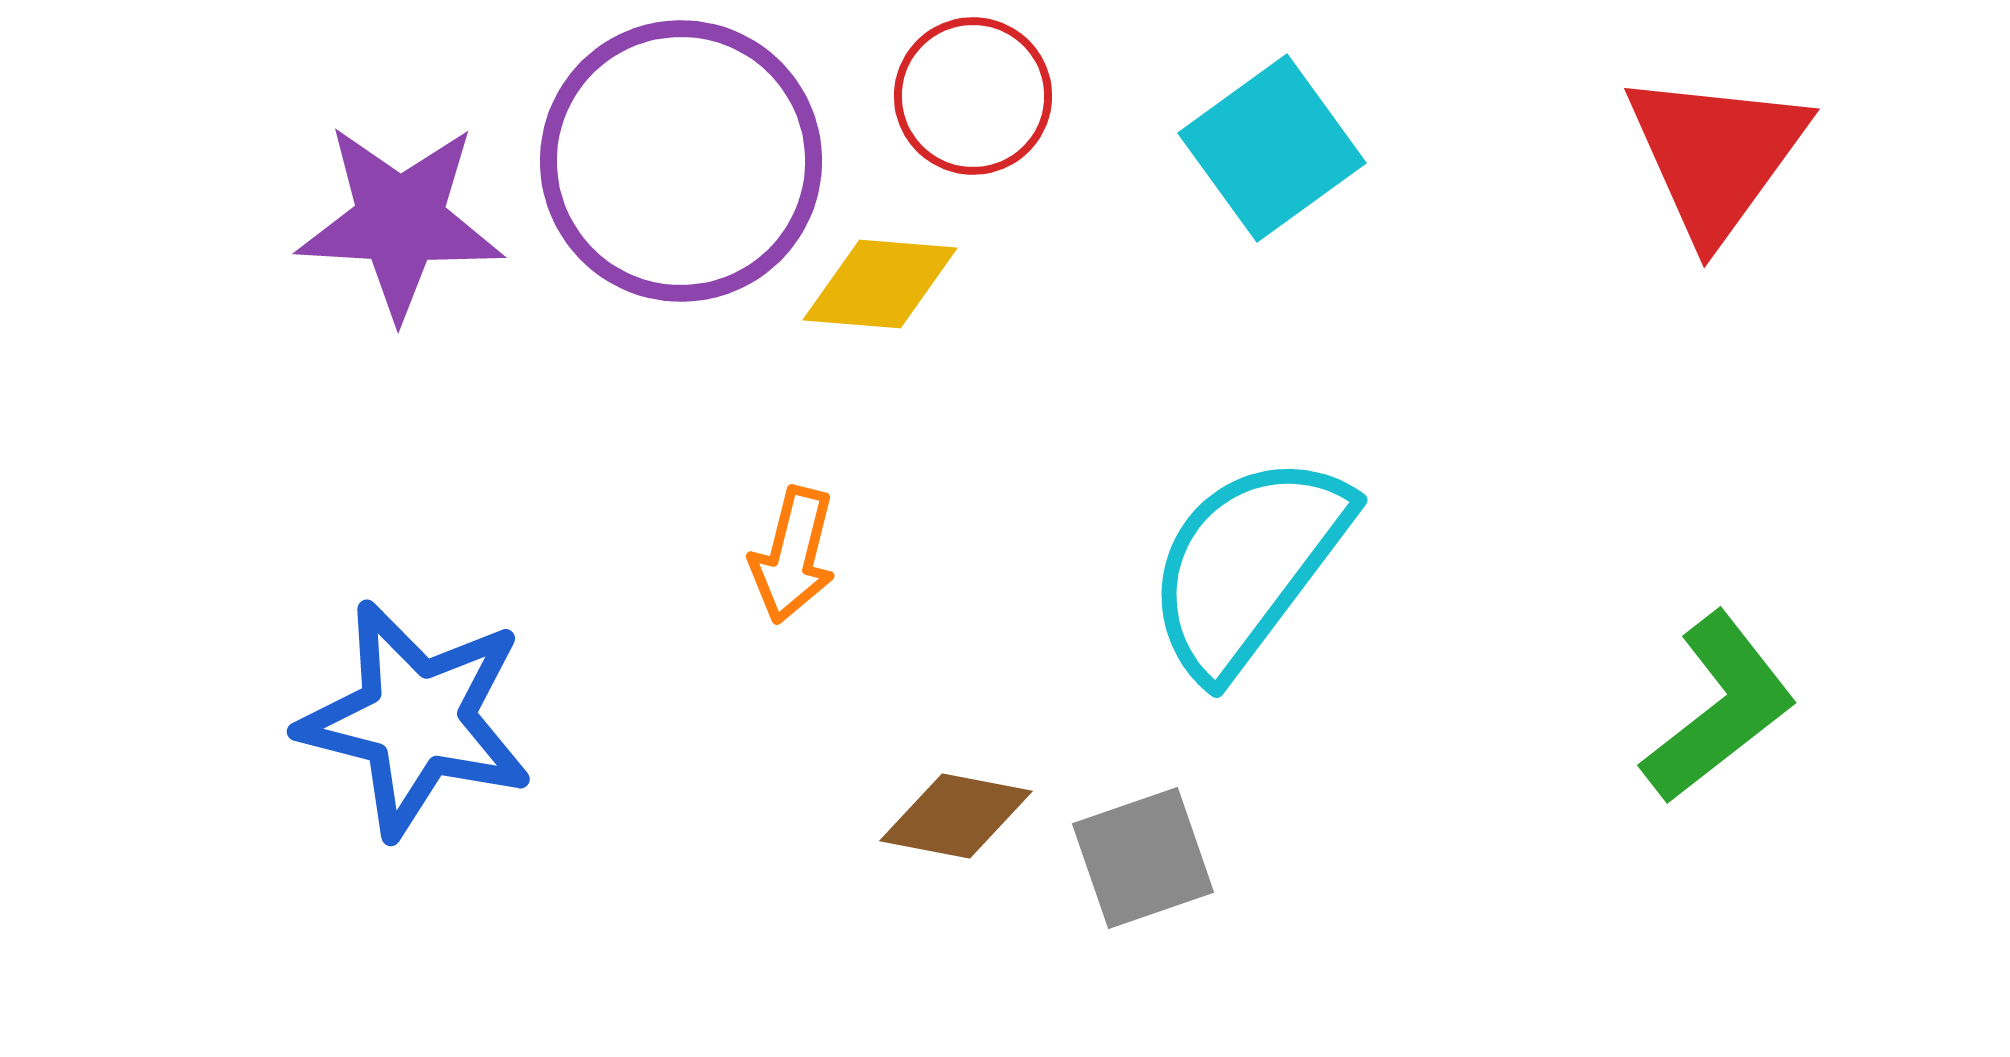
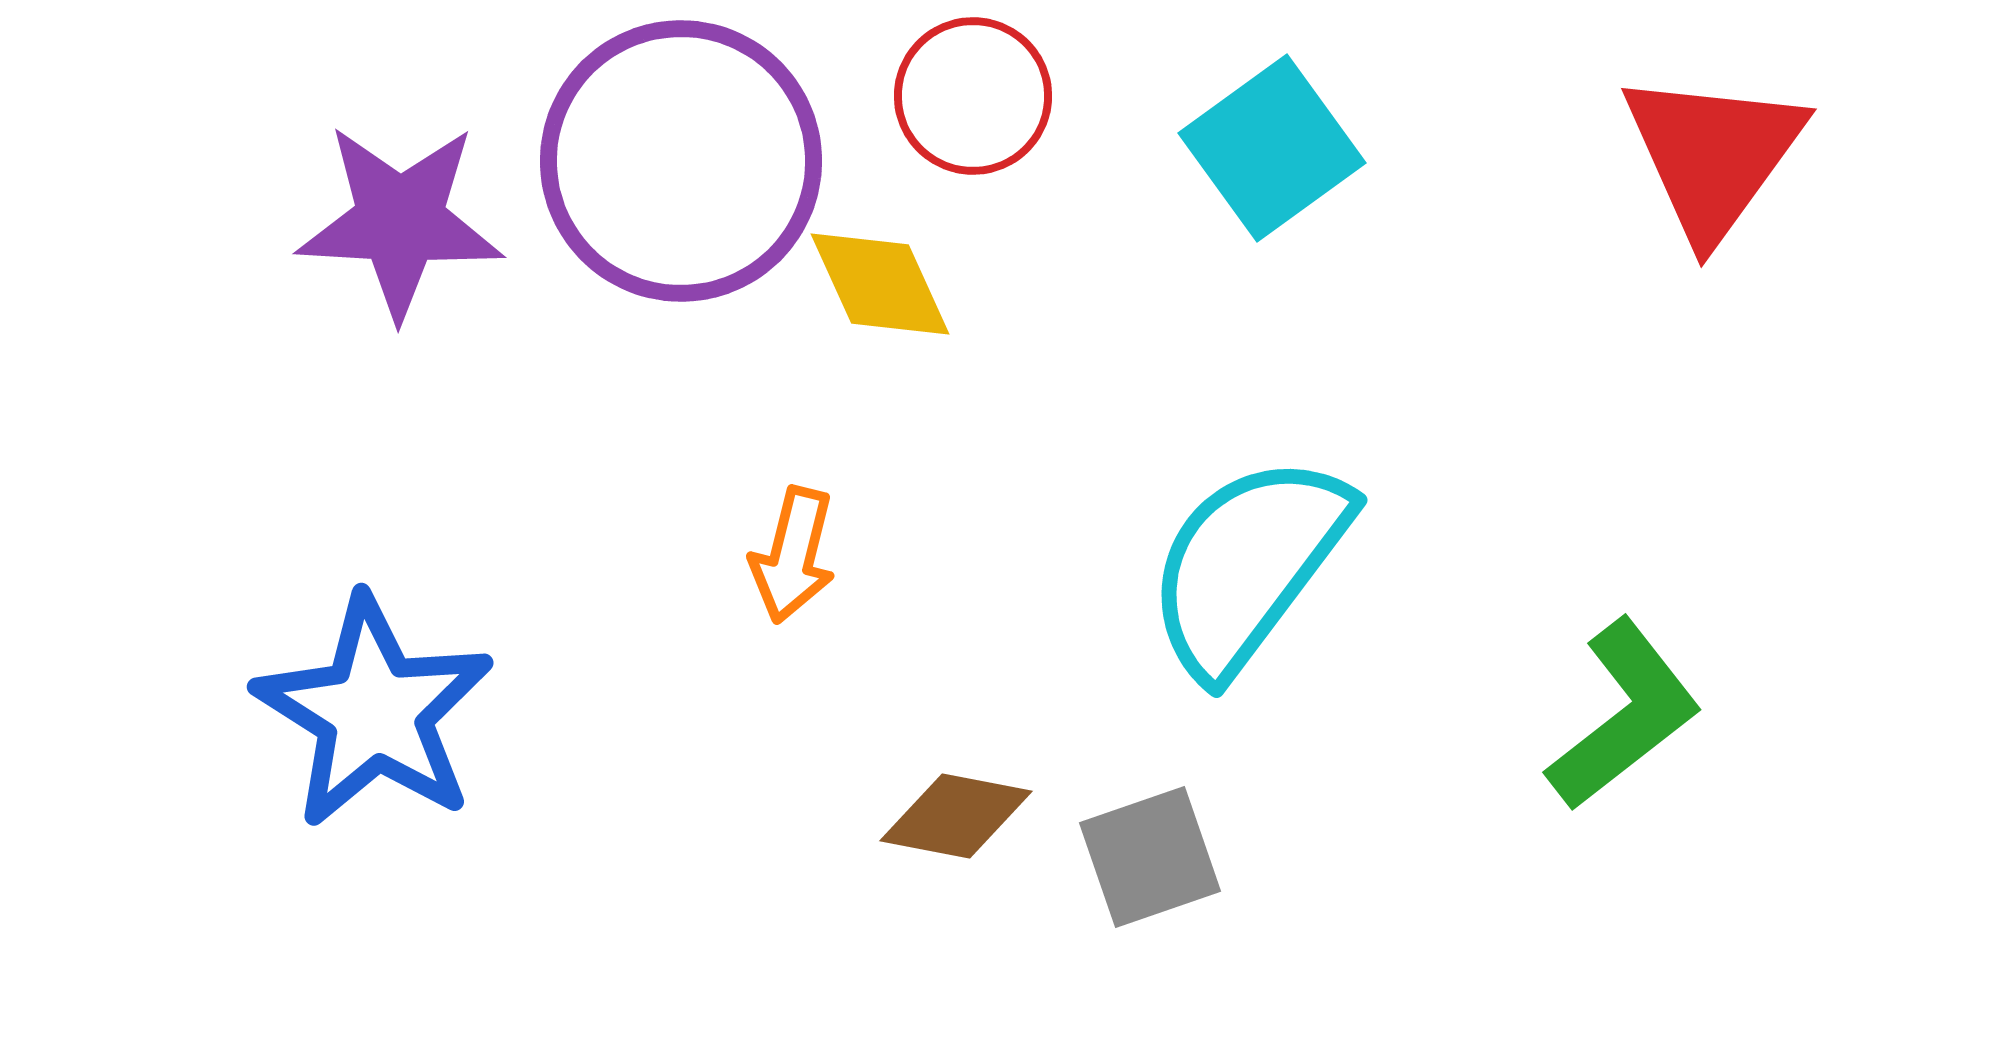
red triangle: moved 3 px left
yellow diamond: rotated 61 degrees clockwise
green L-shape: moved 95 px left, 7 px down
blue star: moved 42 px left, 7 px up; rotated 18 degrees clockwise
gray square: moved 7 px right, 1 px up
